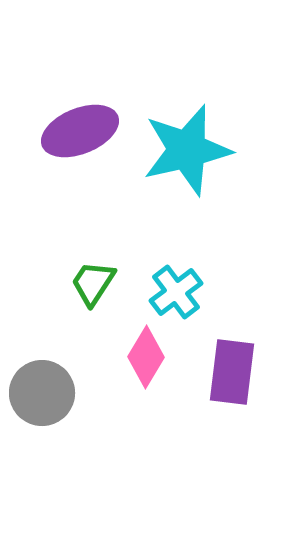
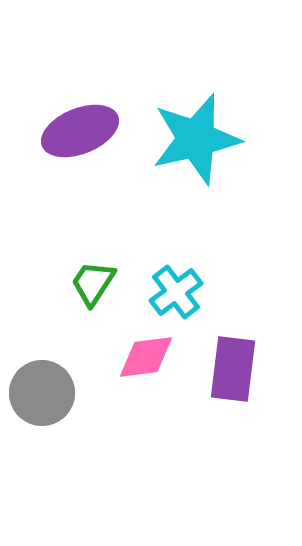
cyan star: moved 9 px right, 11 px up
pink diamond: rotated 52 degrees clockwise
purple rectangle: moved 1 px right, 3 px up
